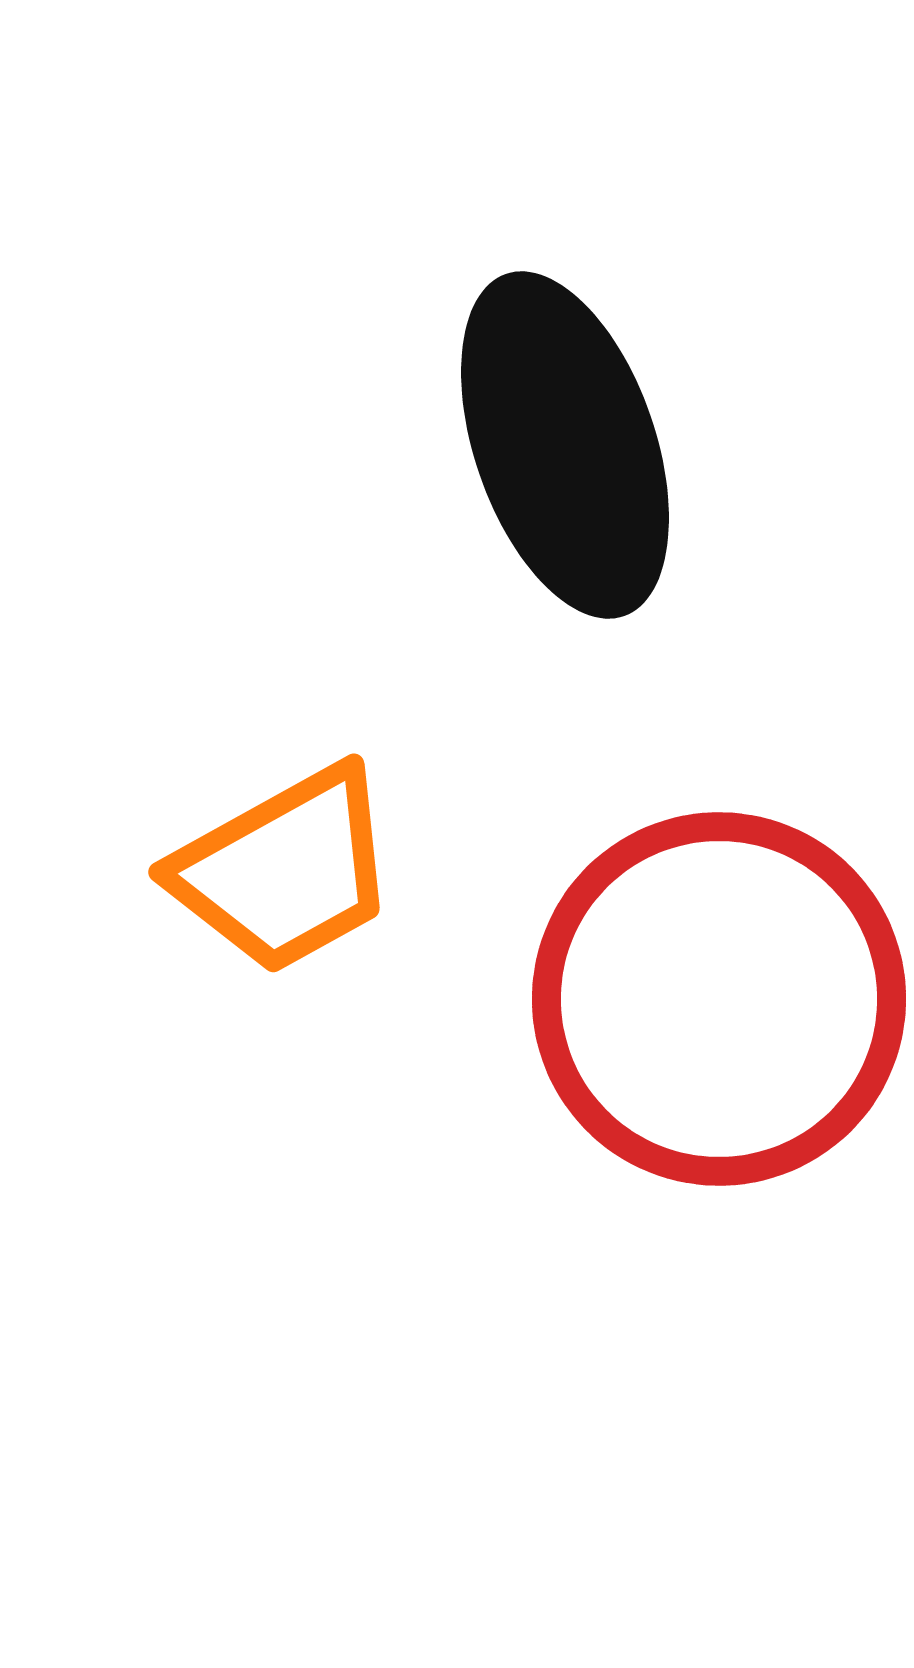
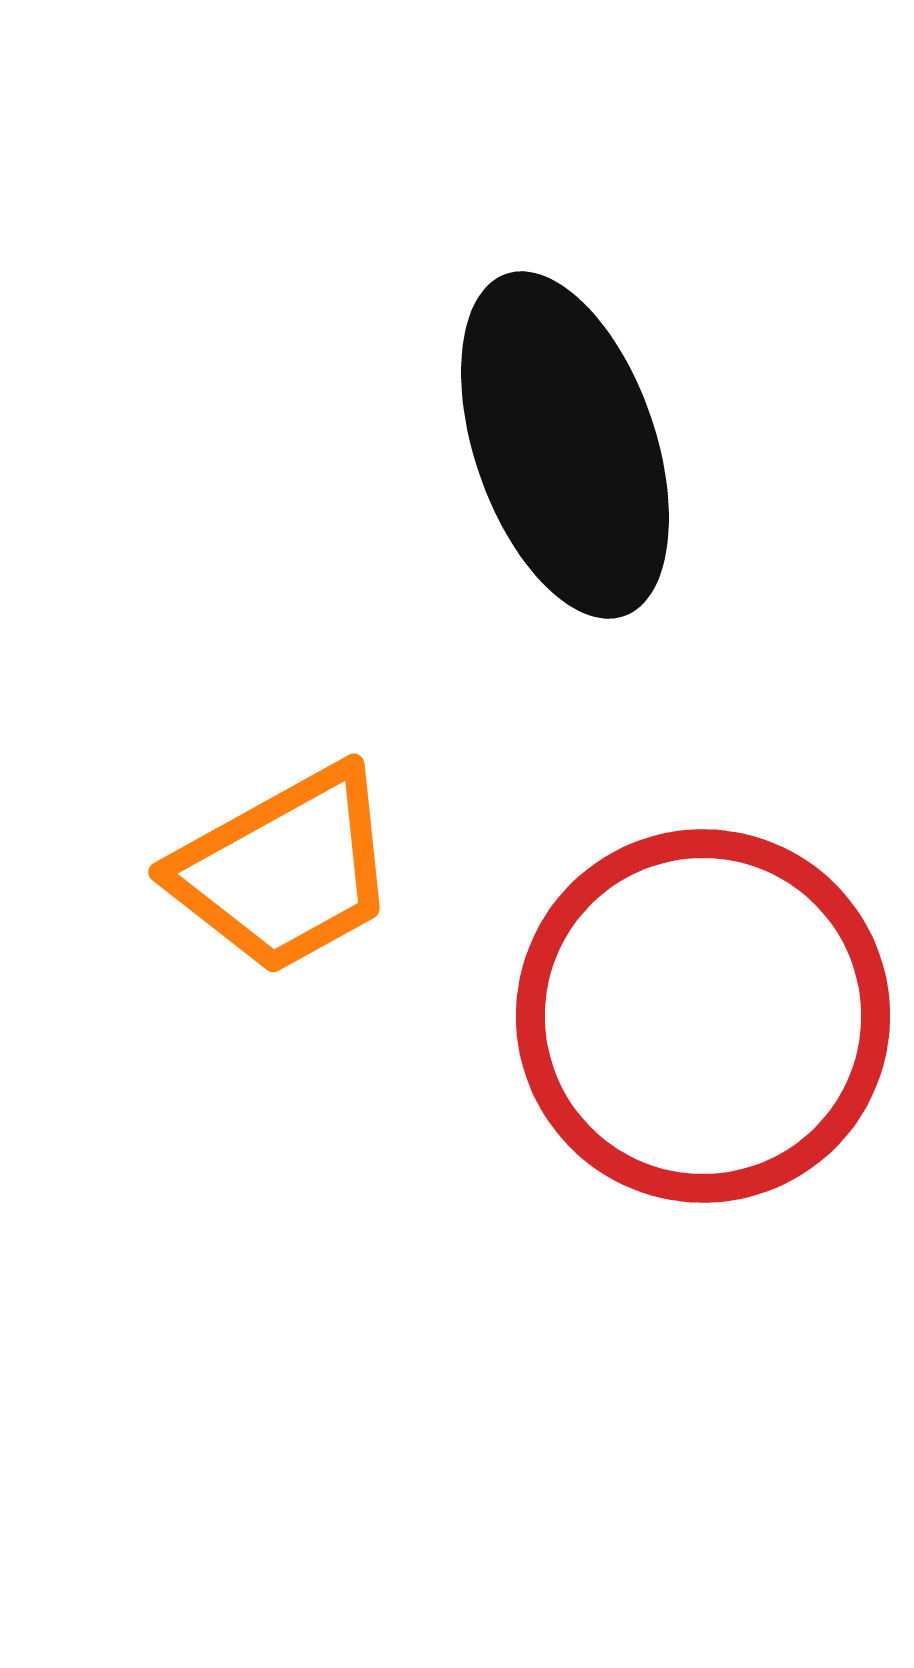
red circle: moved 16 px left, 17 px down
